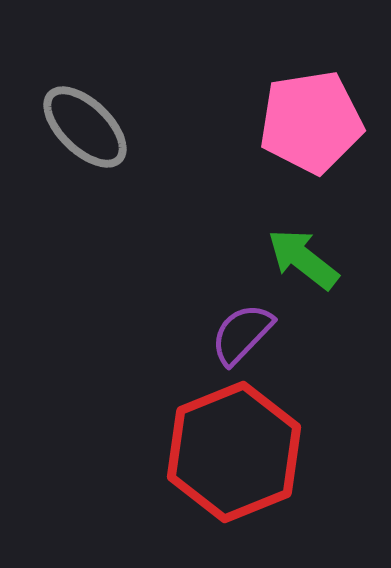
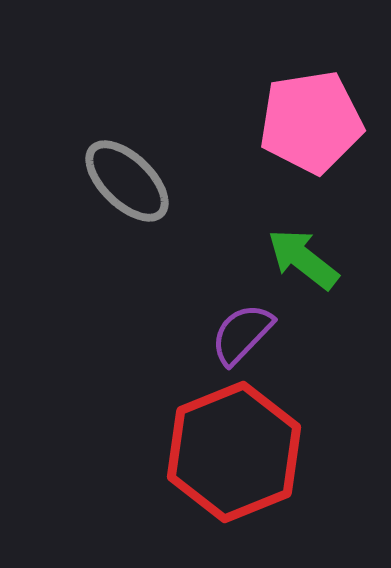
gray ellipse: moved 42 px right, 54 px down
